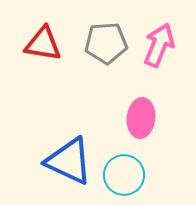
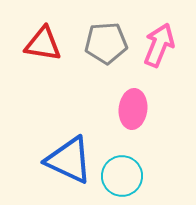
pink ellipse: moved 8 px left, 9 px up
blue triangle: moved 1 px up
cyan circle: moved 2 px left, 1 px down
